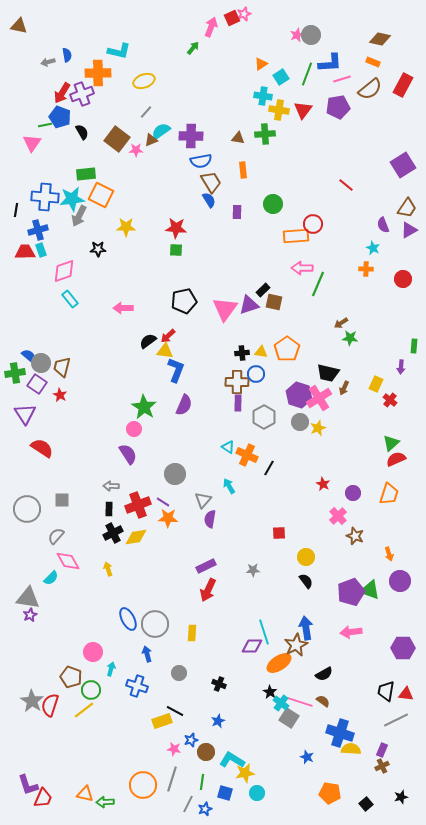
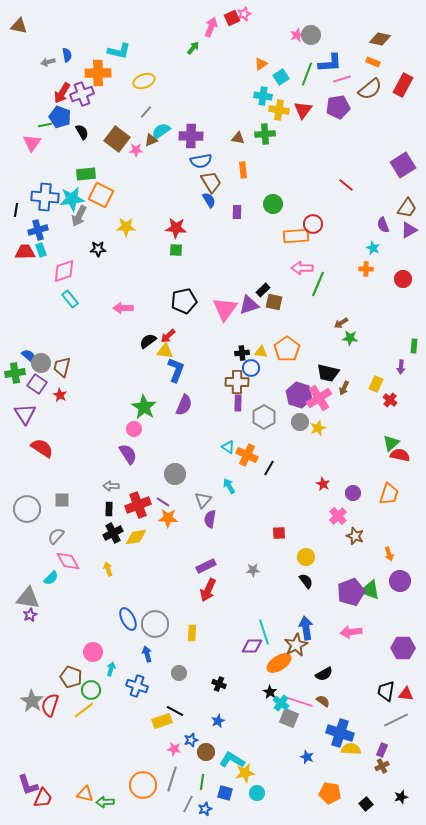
blue circle at (256, 374): moved 5 px left, 6 px up
red semicircle at (396, 459): moved 4 px right, 4 px up; rotated 36 degrees clockwise
gray square at (289, 718): rotated 12 degrees counterclockwise
